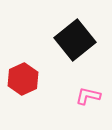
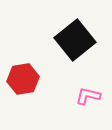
red hexagon: rotated 16 degrees clockwise
